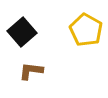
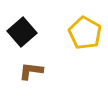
yellow pentagon: moved 1 px left, 3 px down
